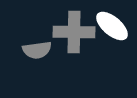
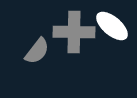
gray semicircle: moved 1 px down; rotated 44 degrees counterclockwise
